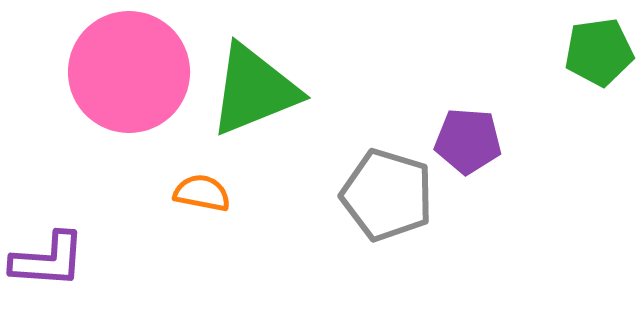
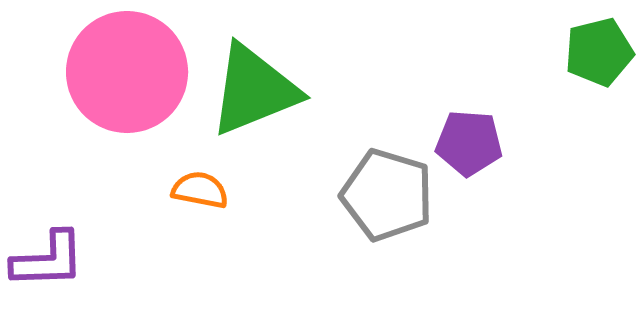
green pentagon: rotated 6 degrees counterclockwise
pink circle: moved 2 px left
purple pentagon: moved 1 px right, 2 px down
orange semicircle: moved 2 px left, 3 px up
purple L-shape: rotated 6 degrees counterclockwise
